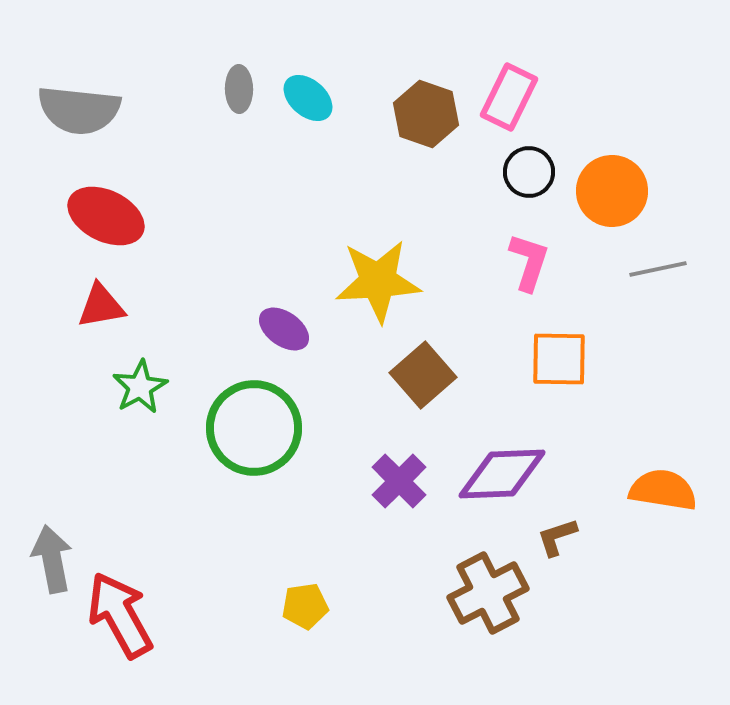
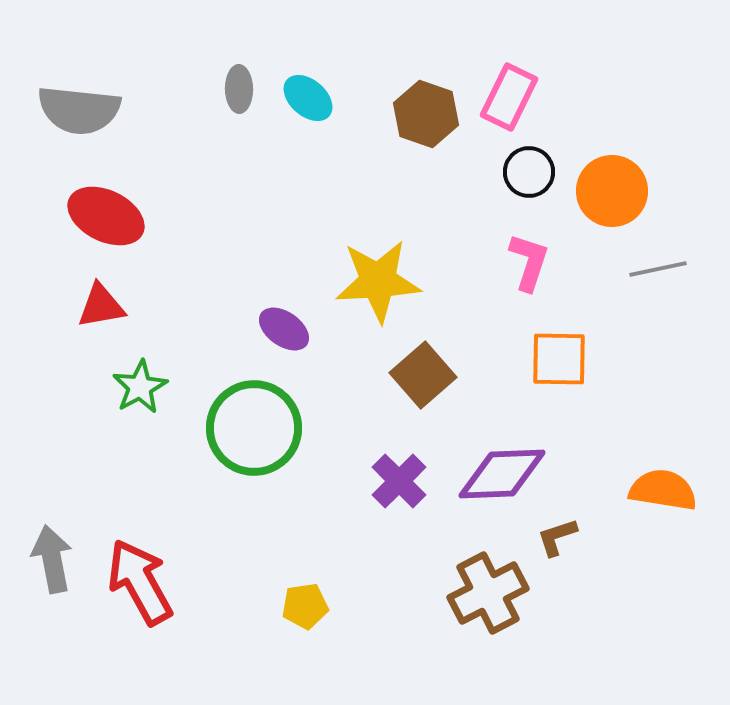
red arrow: moved 20 px right, 33 px up
